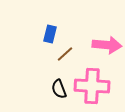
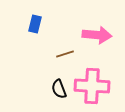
blue rectangle: moved 15 px left, 10 px up
pink arrow: moved 10 px left, 10 px up
brown line: rotated 24 degrees clockwise
